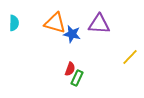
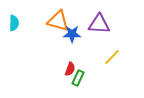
orange triangle: moved 3 px right, 2 px up
blue star: rotated 12 degrees counterclockwise
yellow line: moved 18 px left
green rectangle: moved 1 px right
